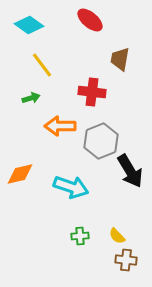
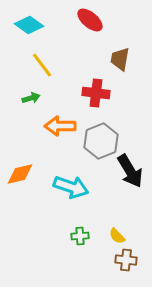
red cross: moved 4 px right, 1 px down
